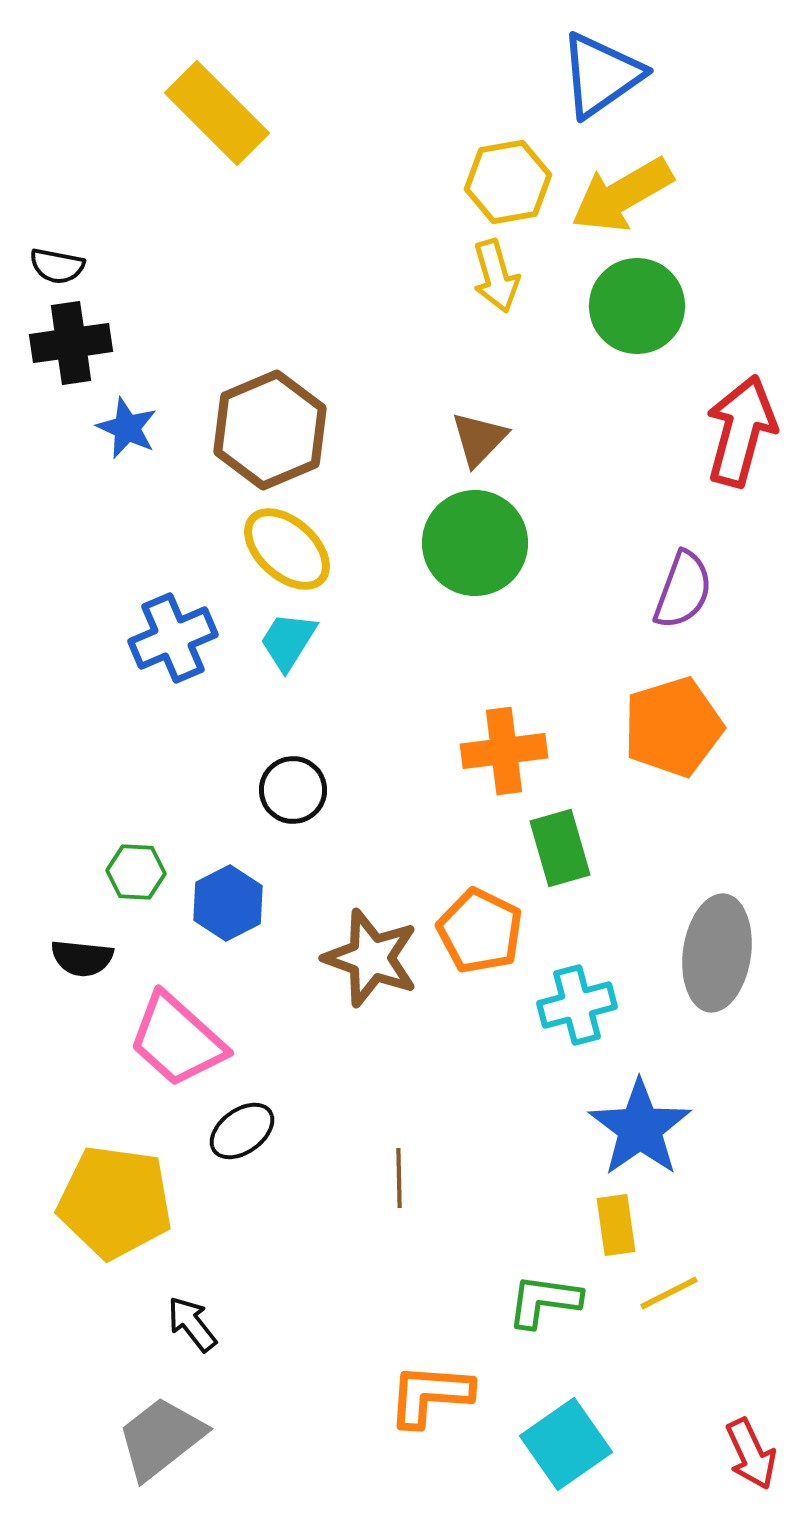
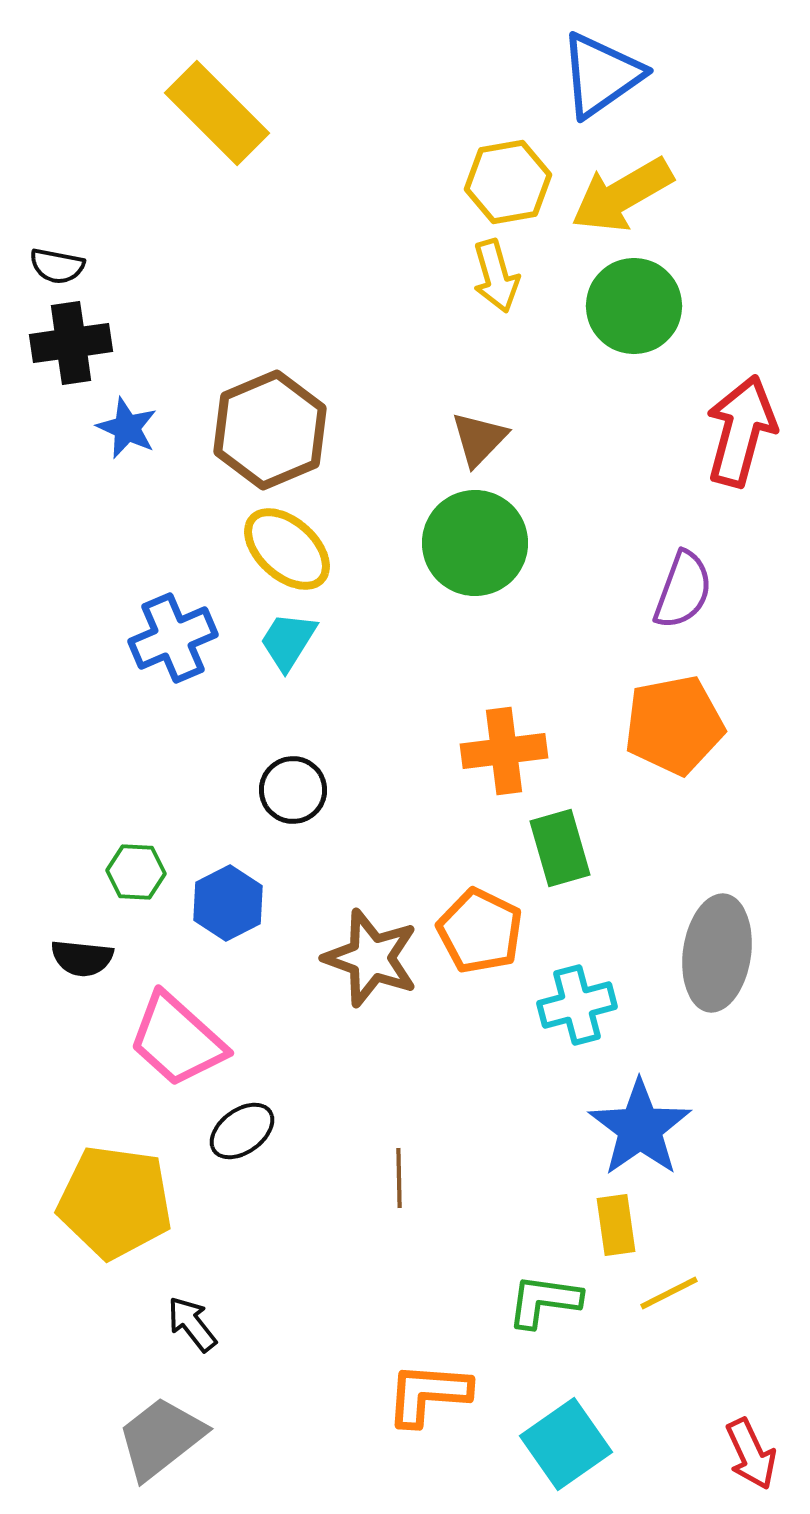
green circle at (637, 306): moved 3 px left
orange pentagon at (673, 727): moved 1 px right, 2 px up; rotated 6 degrees clockwise
orange L-shape at (430, 1395): moved 2 px left, 1 px up
